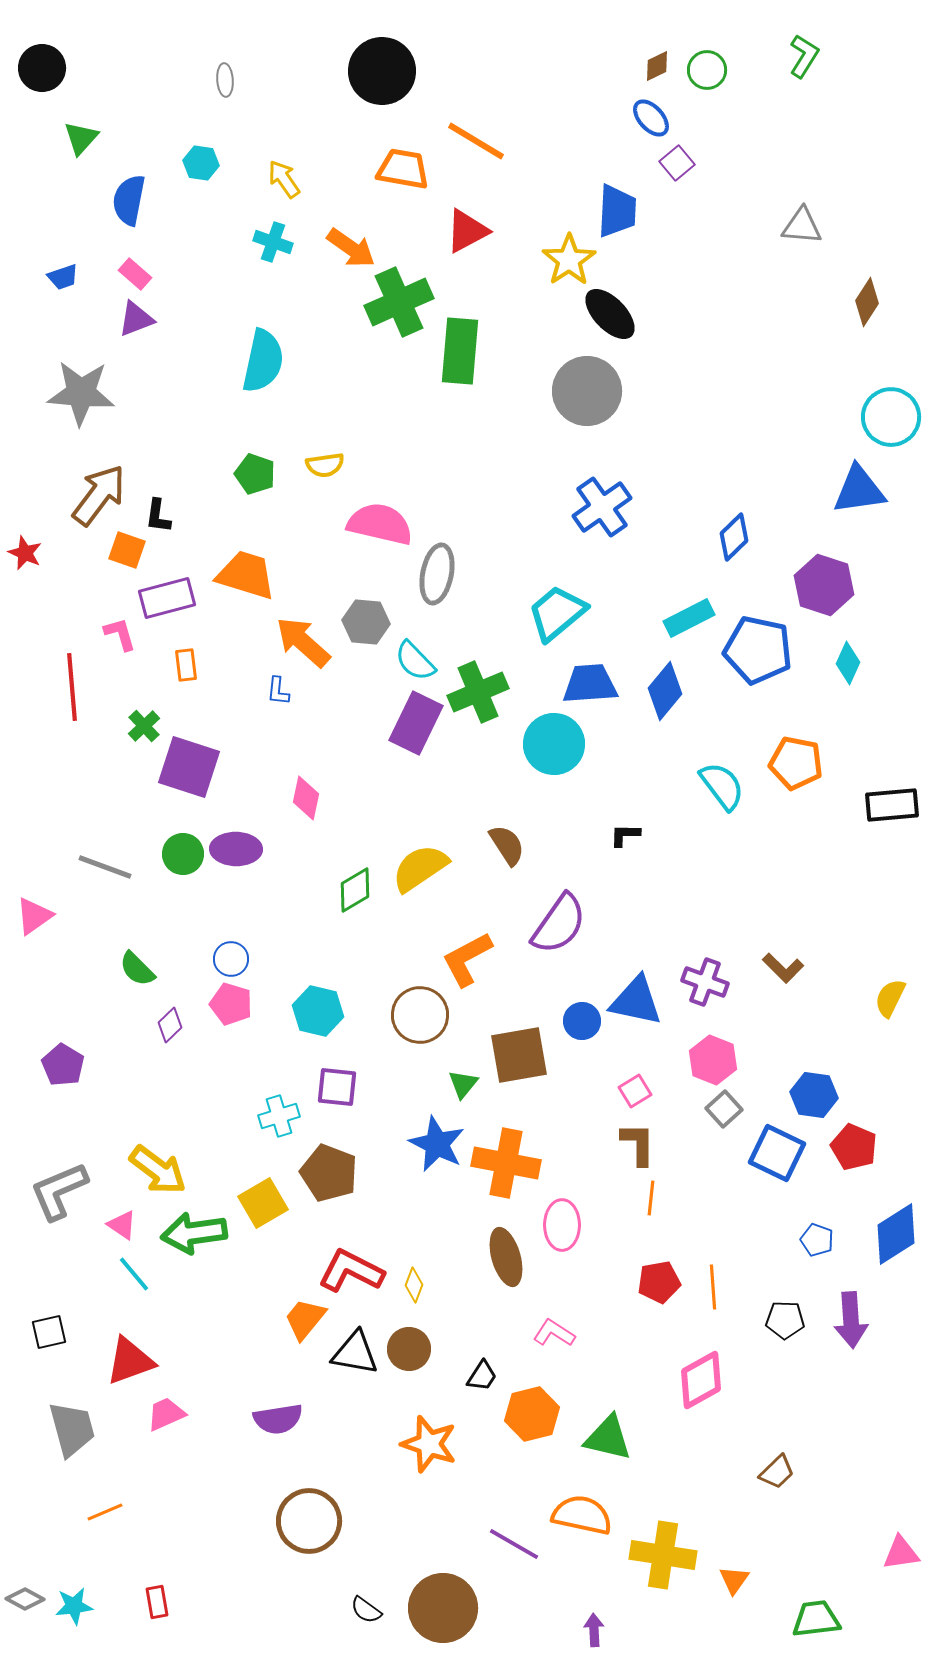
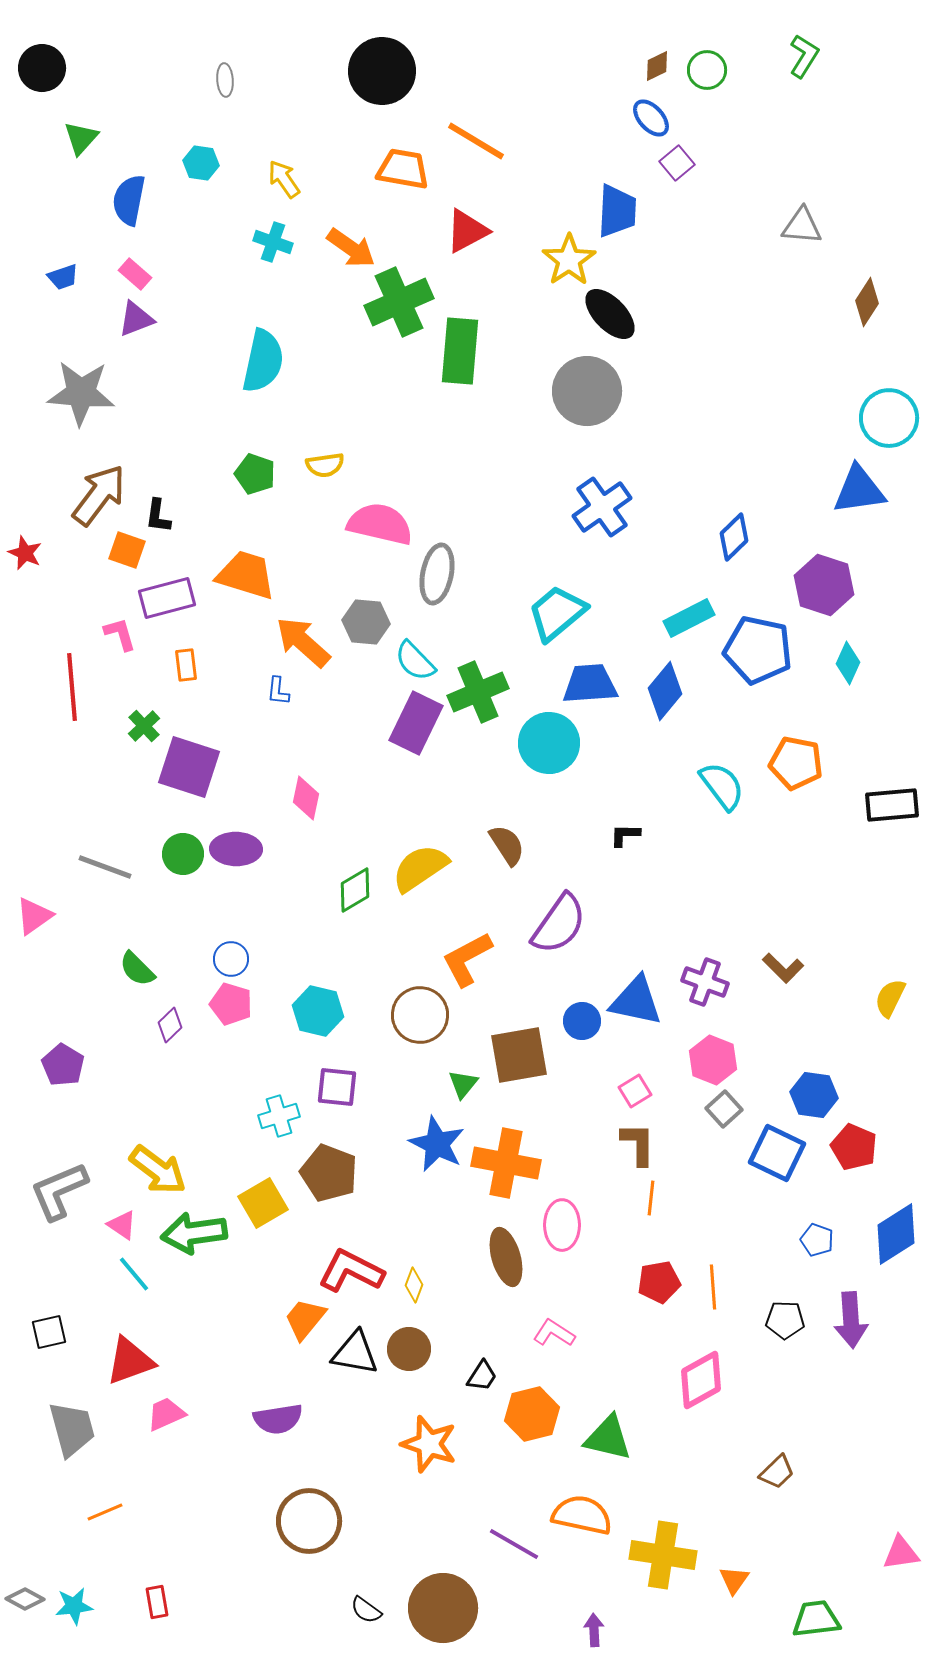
cyan circle at (891, 417): moved 2 px left, 1 px down
cyan circle at (554, 744): moved 5 px left, 1 px up
